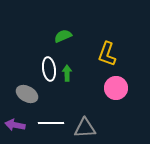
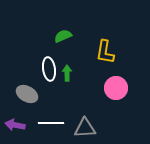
yellow L-shape: moved 2 px left, 2 px up; rotated 10 degrees counterclockwise
